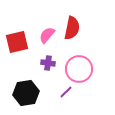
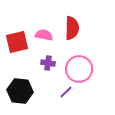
red semicircle: rotated 10 degrees counterclockwise
pink semicircle: moved 3 px left; rotated 60 degrees clockwise
black hexagon: moved 6 px left, 2 px up; rotated 15 degrees clockwise
